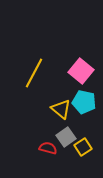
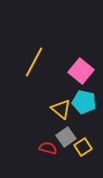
yellow line: moved 11 px up
